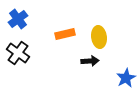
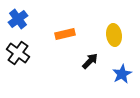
yellow ellipse: moved 15 px right, 2 px up
black arrow: rotated 42 degrees counterclockwise
blue star: moved 4 px left, 4 px up
